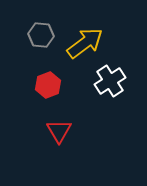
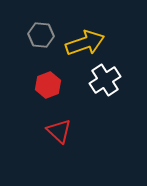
yellow arrow: rotated 18 degrees clockwise
white cross: moved 5 px left, 1 px up
red triangle: rotated 16 degrees counterclockwise
